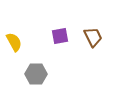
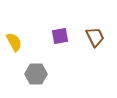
brown trapezoid: moved 2 px right
